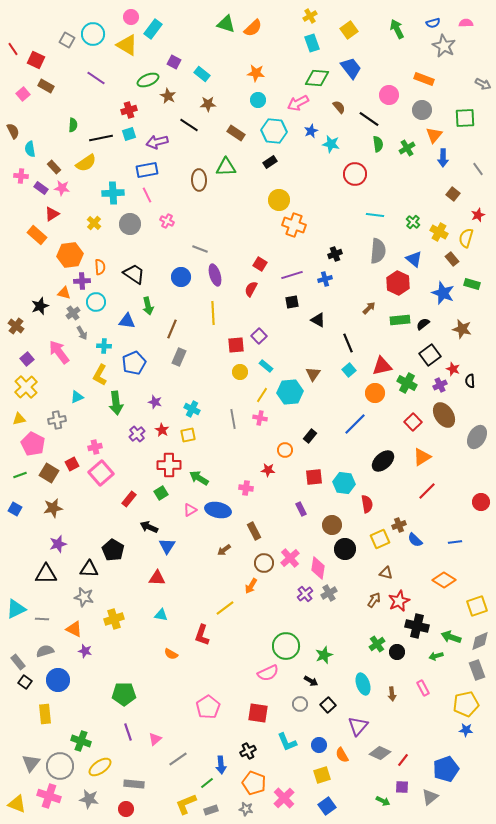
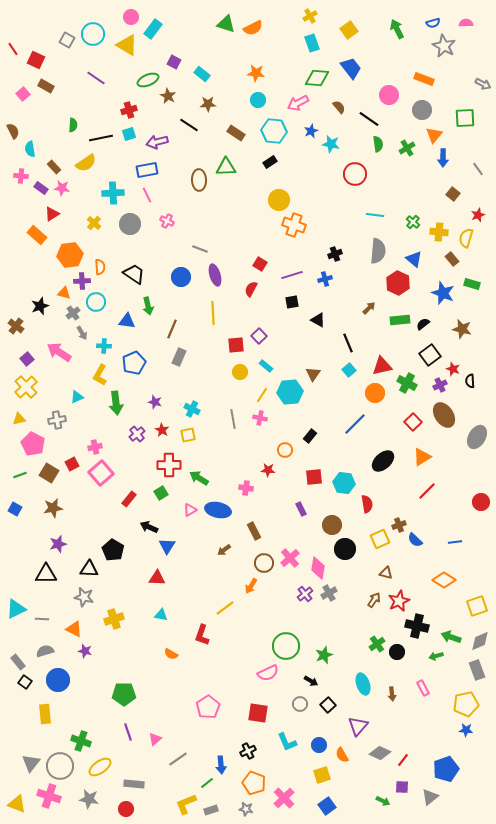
orange semicircle at (253, 28): rotated 18 degrees clockwise
yellow cross at (439, 232): rotated 24 degrees counterclockwise
pink arrow at (59, 352): rotated 20 degrees counterclockwise
